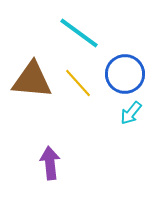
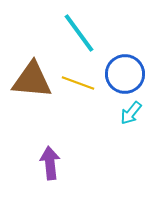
cyan line: rotated 18 degrees clockwise
yellow line: rotated 28 degrees counterclockwise
